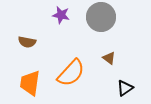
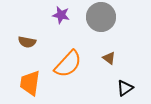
orange semicircle: moved 3 px left, 9 px up
